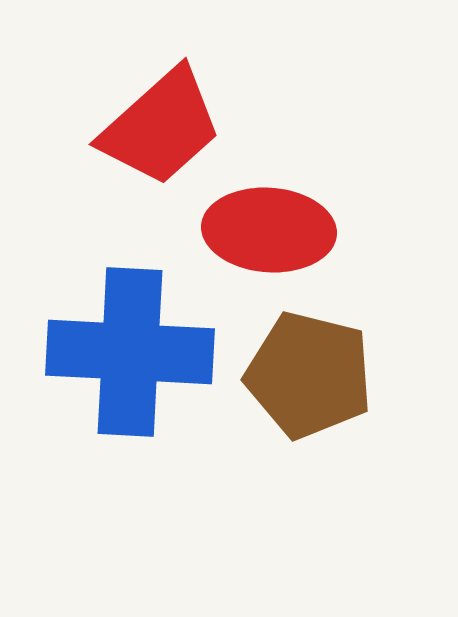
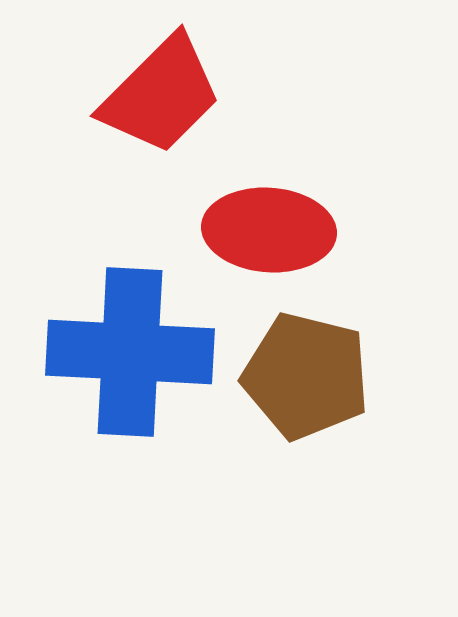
red trapezoid: moved 32 px up; rotated 3 degrees counterclockwise
brown pentagon: moved 3 px left, 1 px down
